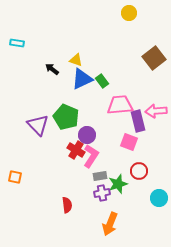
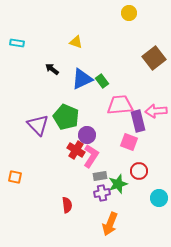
yellow triangle: moved 18 px up
